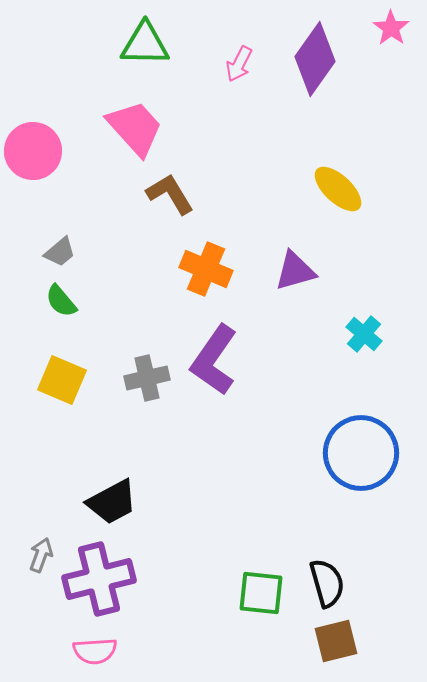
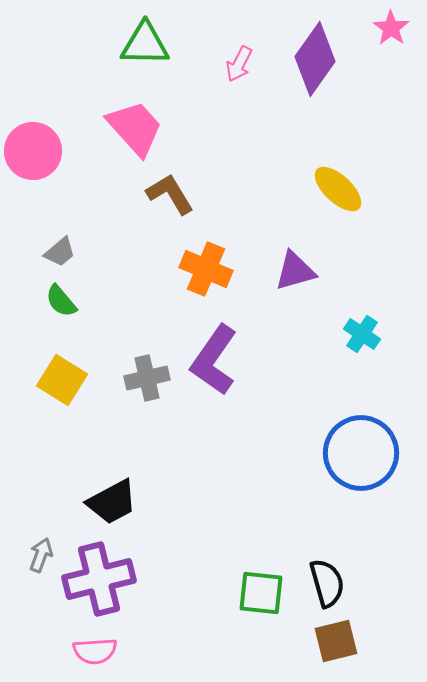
cyan cross: moved 2 px left; rotated 6 degrees counterclockwise
yellow square: rotated 9 degrees clockwise
